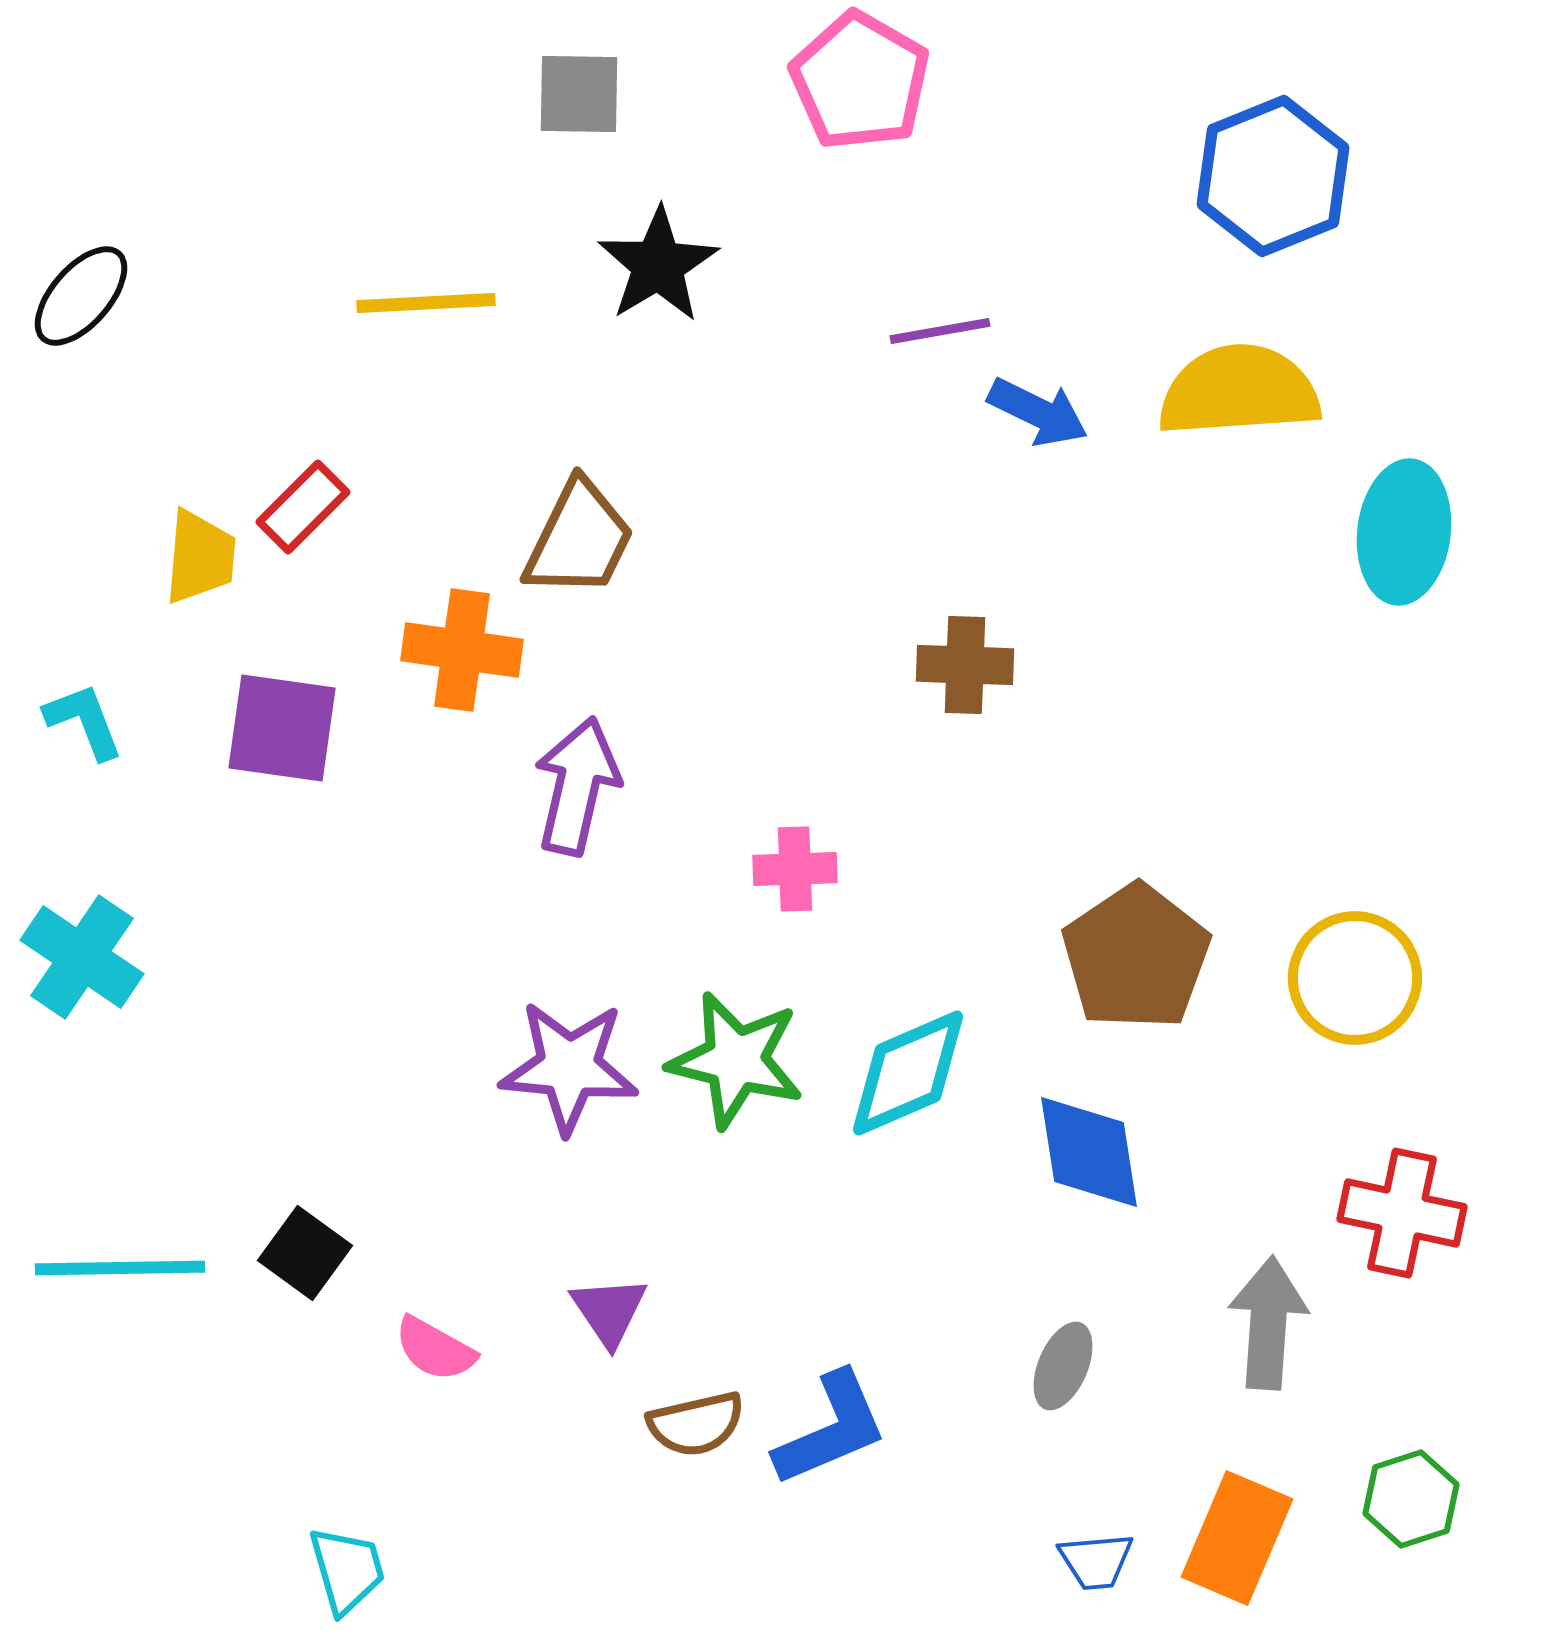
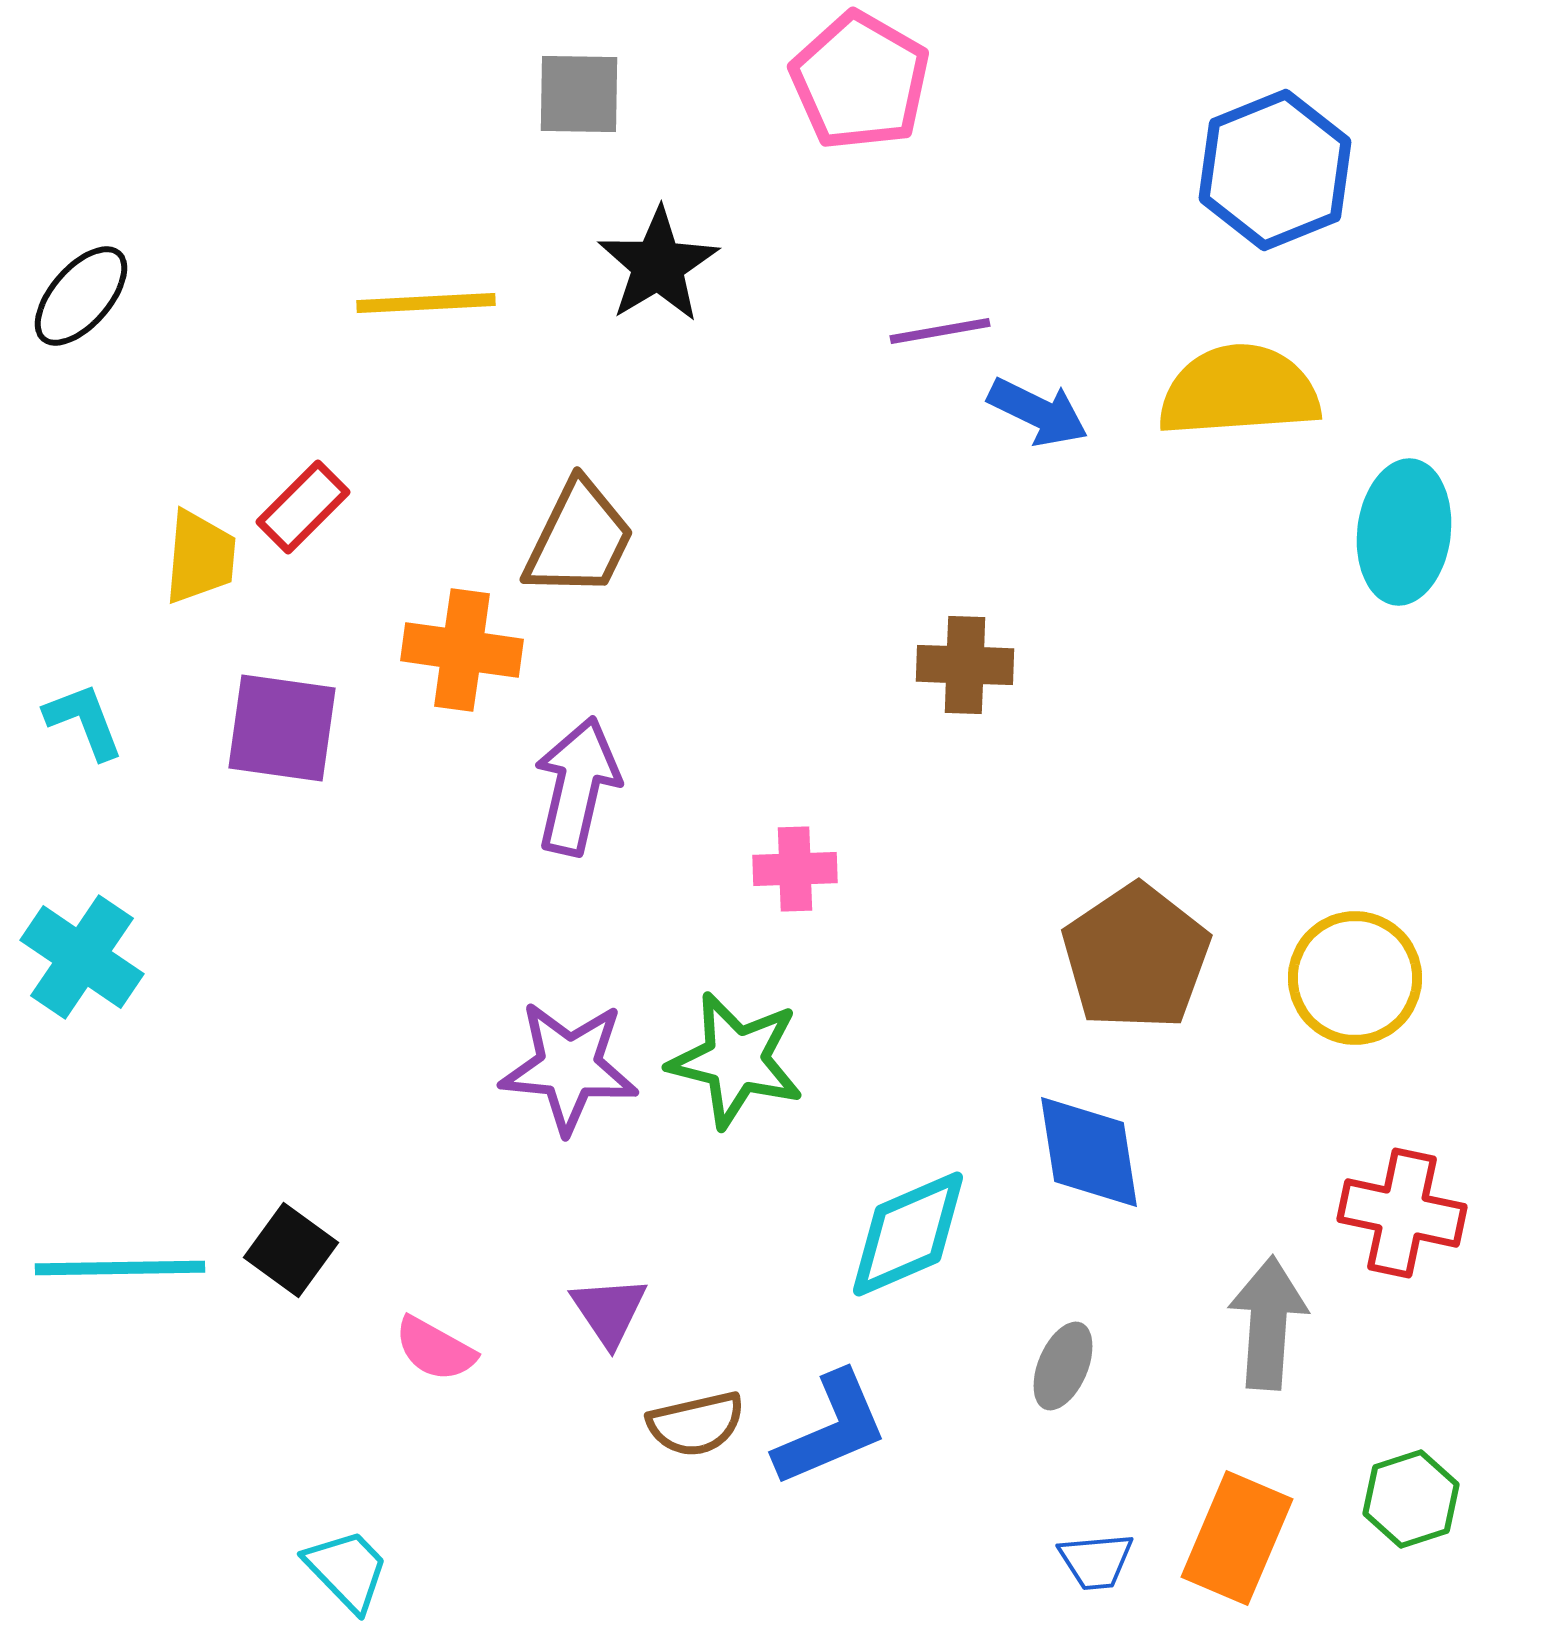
blue hexagon: moved 2 px right, 6 px up
cyan diamond: moved 161 px down
black square: moved 14 px left, 3 px up
cyan trapezoid: rotated 28 degrees counterclockwise
